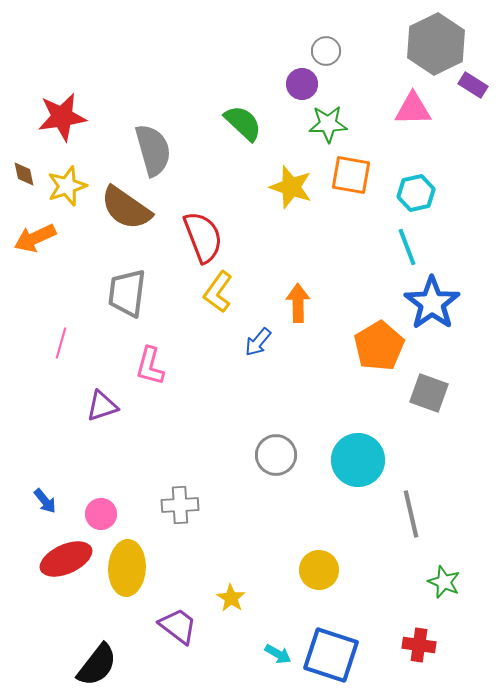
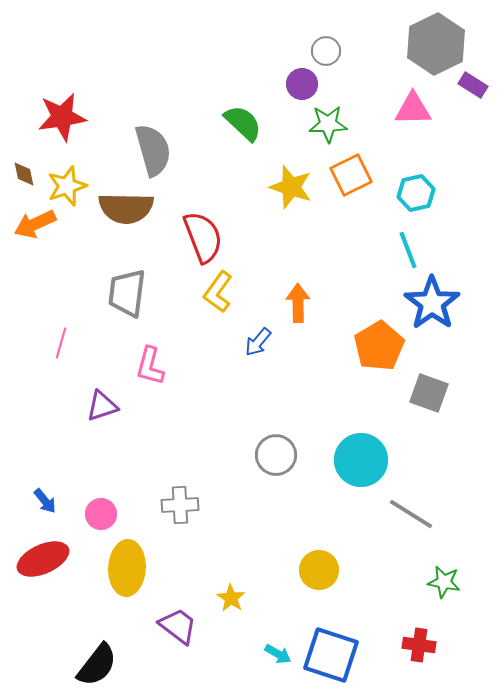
orange square at (351, 175): rotated 36 degrees counterclockwise
brown semicircle at (126, 208): rotated 34 degrees counterclockwise
orange arrow at (35, 238): moved 14 px up
cyan line at (407, 247): moved 1 px right, 3 px down
cyan circle at (358, 460): moved 3 px right
gray line at (411, 514): rotated 45 degrees counterclockwise
red ellipse at (66, 559): moved 23 px left
green star at (444, 582): rotated 12 degrees counterclockwise
